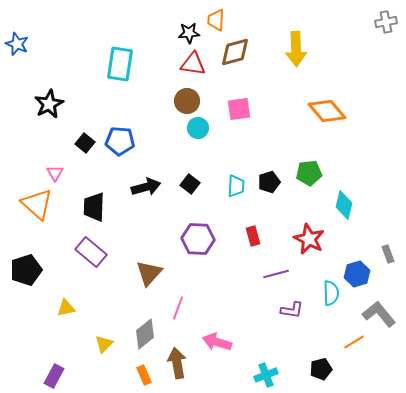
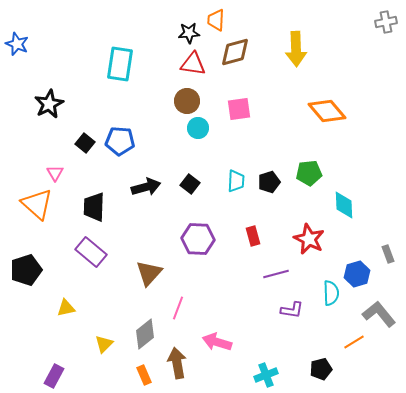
cyan trapezoid at (236, 186): moved 5 px up
cyan diamond at (344, 205): rotated 16 degrees counterclockwise
